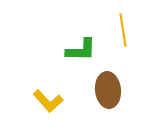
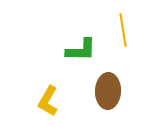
brown ellipse: moved 1 px down; rotated 8 degrees clockwise
yellow L-shape: rotated 72 degrees clockwise
